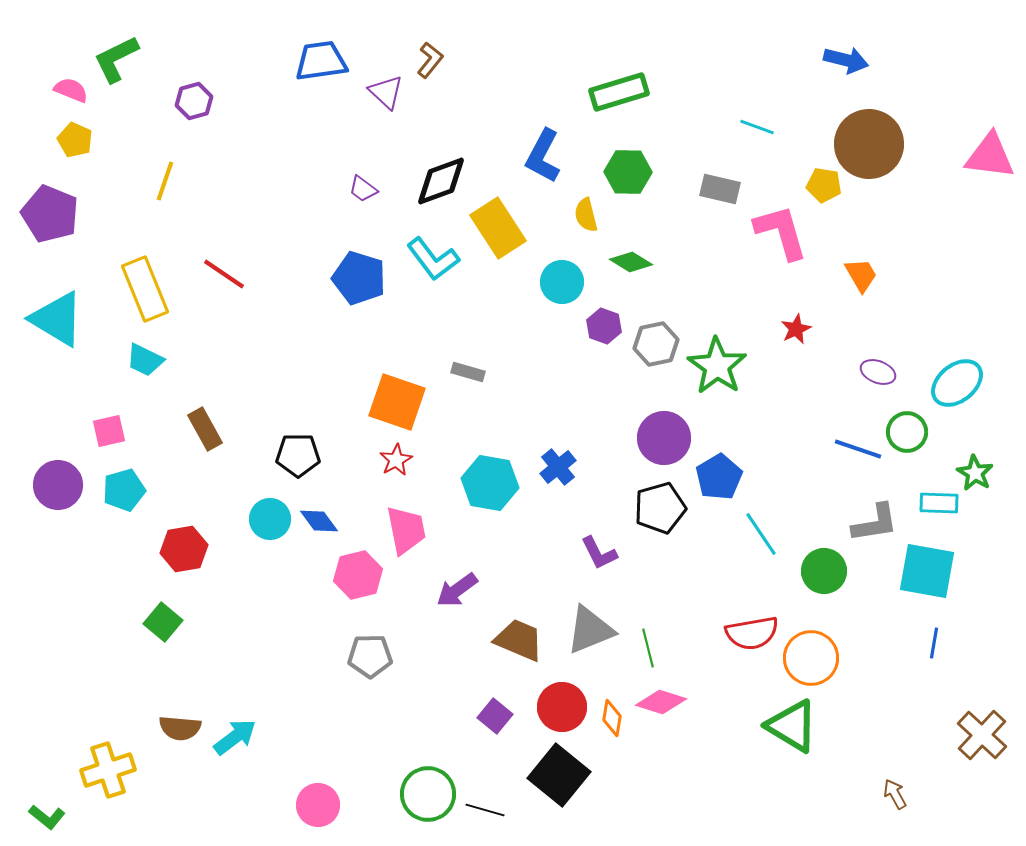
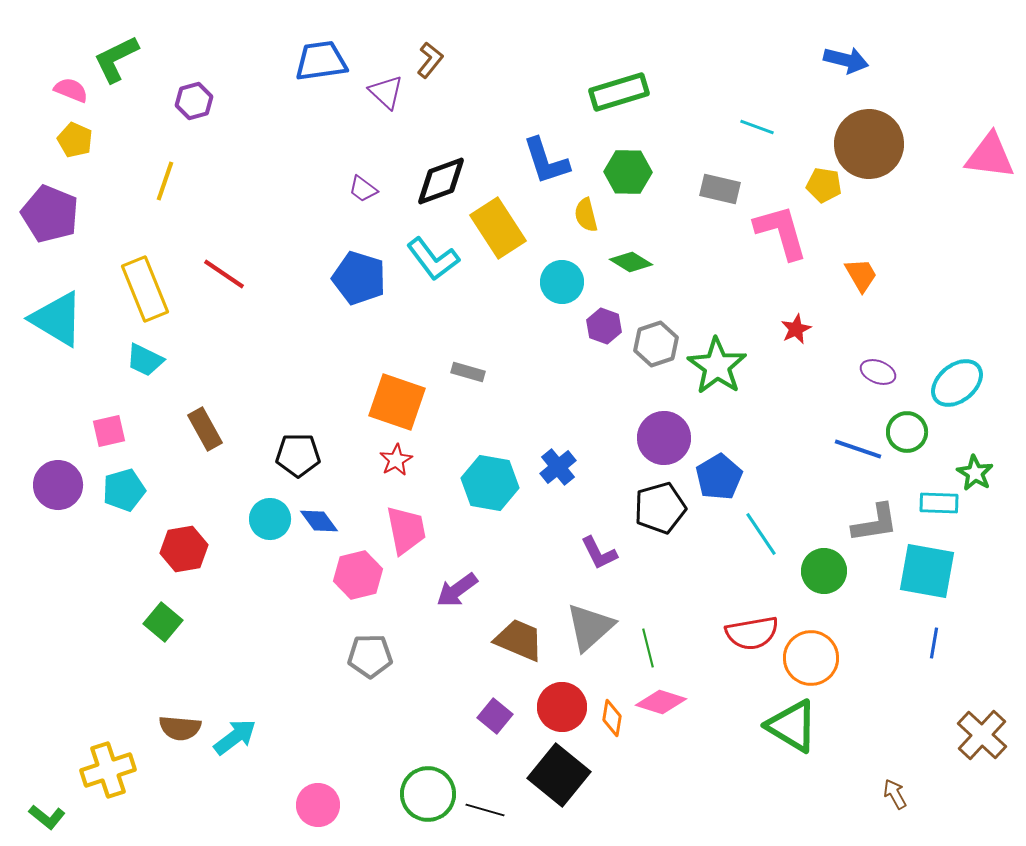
blue L-shape at (543, 156): moved 3 px right, 5 px down; rotated 46 degrees counterclockwise
gray hexagon at (656, 344): rotated 6 degrees counterclockwise
gray triangle at (590, 630): moved 3 px up; rotated 20 degrees counterclockwise
